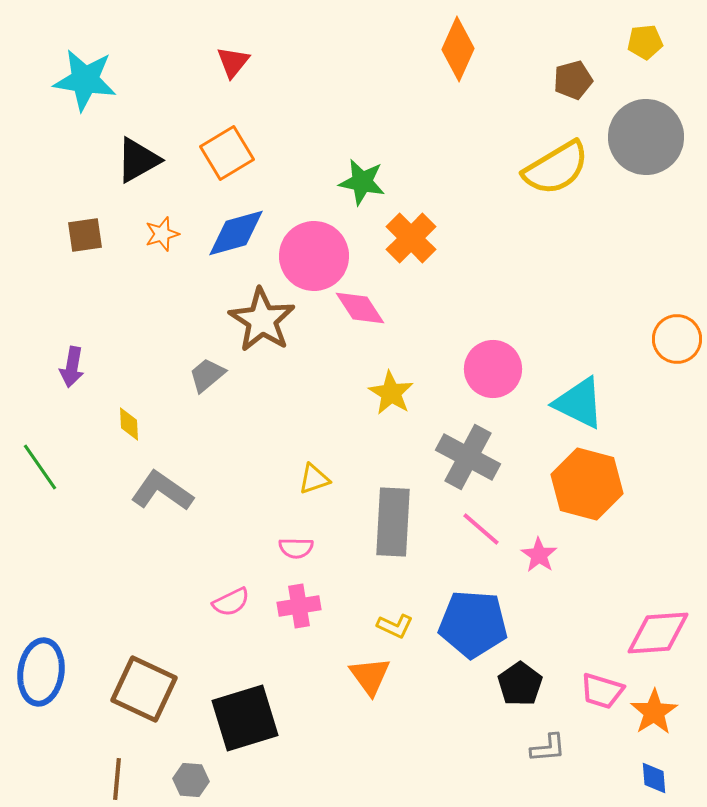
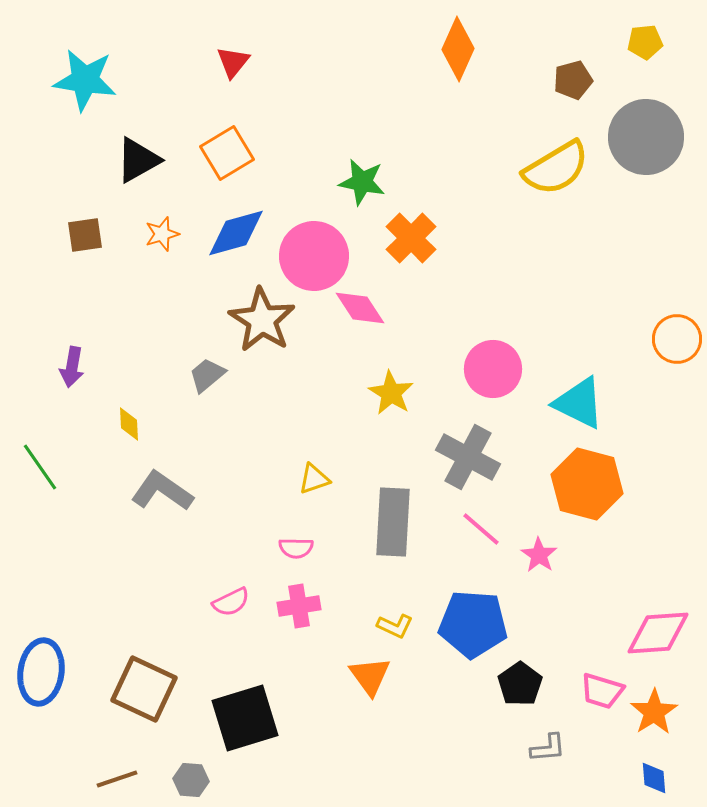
brown line at (117, 779): rotated 66 degrees clockwise
